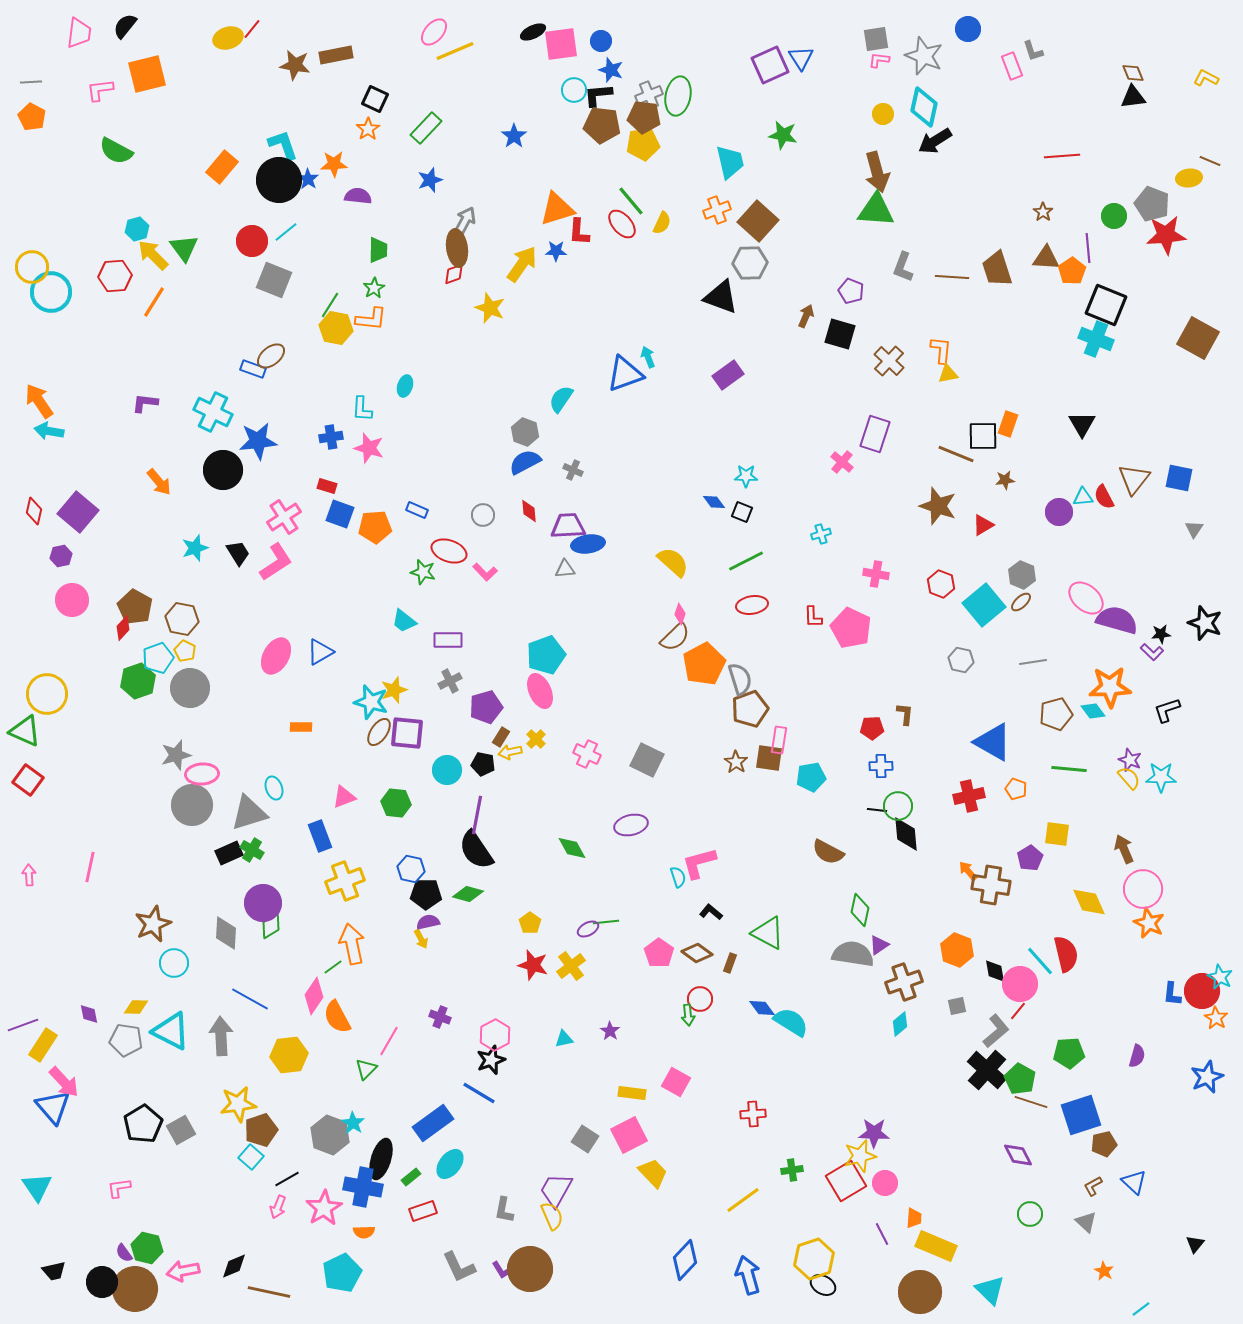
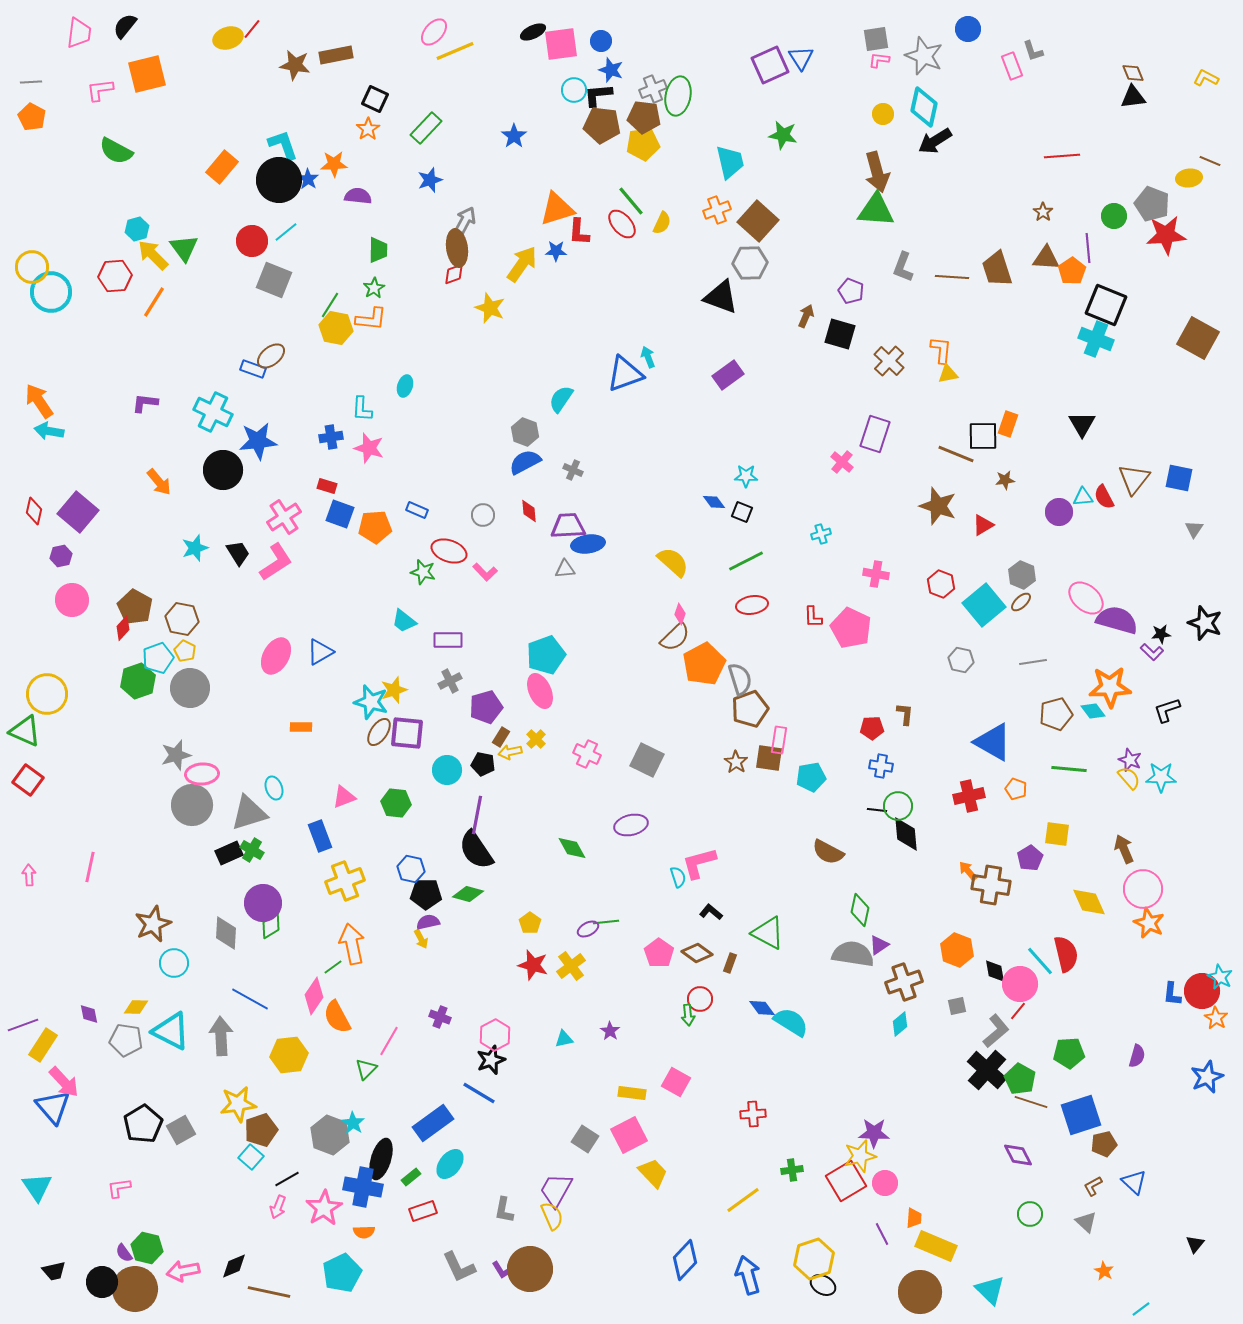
gray cross at (649, 95): moved 4 px right, 6 px up
blue cross at (881, 766): rotated 10 degrees clockwise
